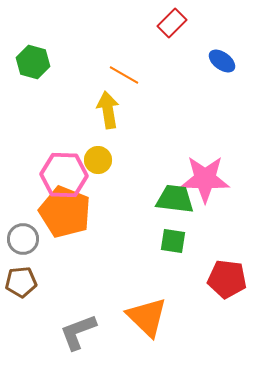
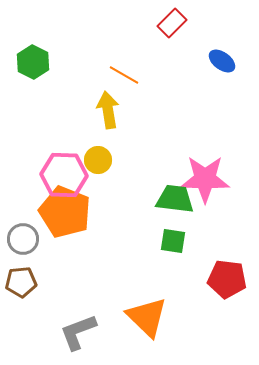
green hexagon: rotated 12 degrees clockwise
